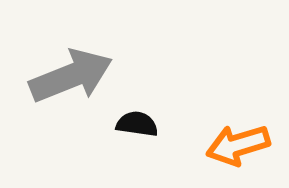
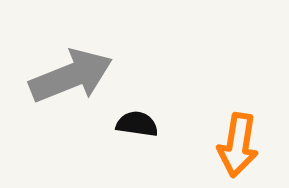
orange arrow: rotated 64 degrees counterclockwise
